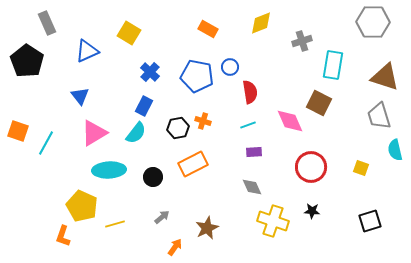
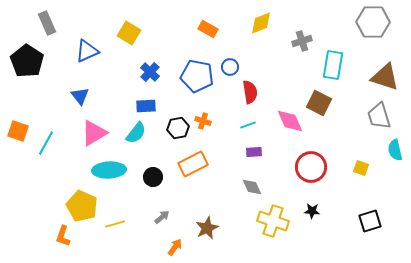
blue rectangle at (144, 106): moved 2 px right; rotated 60 degrees clockwise
